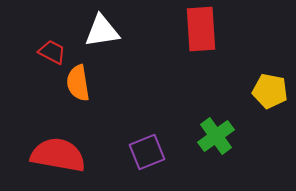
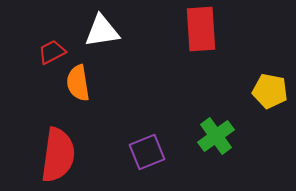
red trapezoid: rotated 56 degrees counterclockwise
red semicircle: rotated 88 degrees clockwise
